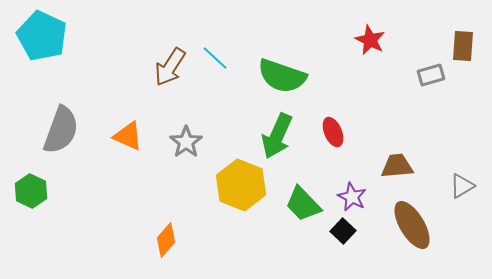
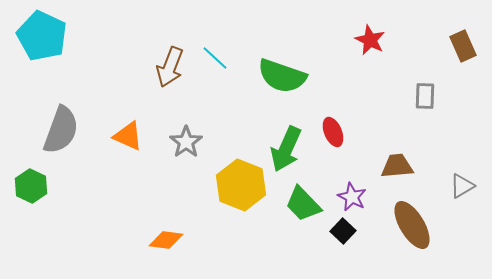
brown rectangle: rotated 28 degrees counterclockwise
brown arrow: rotated 12 degrees counterclockwise
gray rectangle: moved 6 px left, 21 px down; rotated 72 degrees counterclockwise
green arrow: moved 9 px right, 13 px down
green hexagon: moved 5 px up
orange diamond: rotated 56 degrees clockwise
